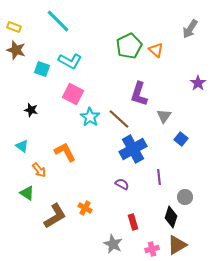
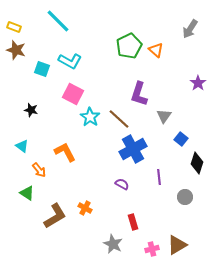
black diamond: moved 26 px right, 54 px up
